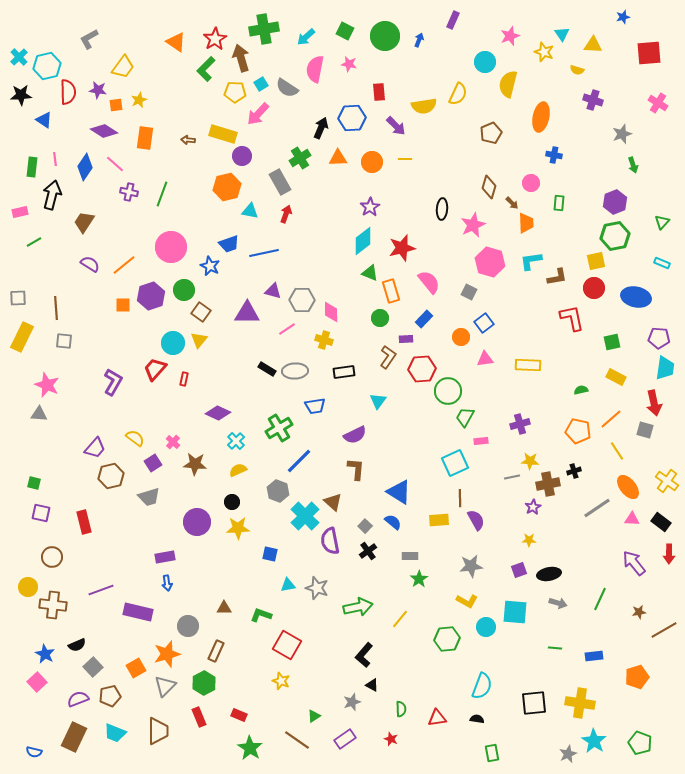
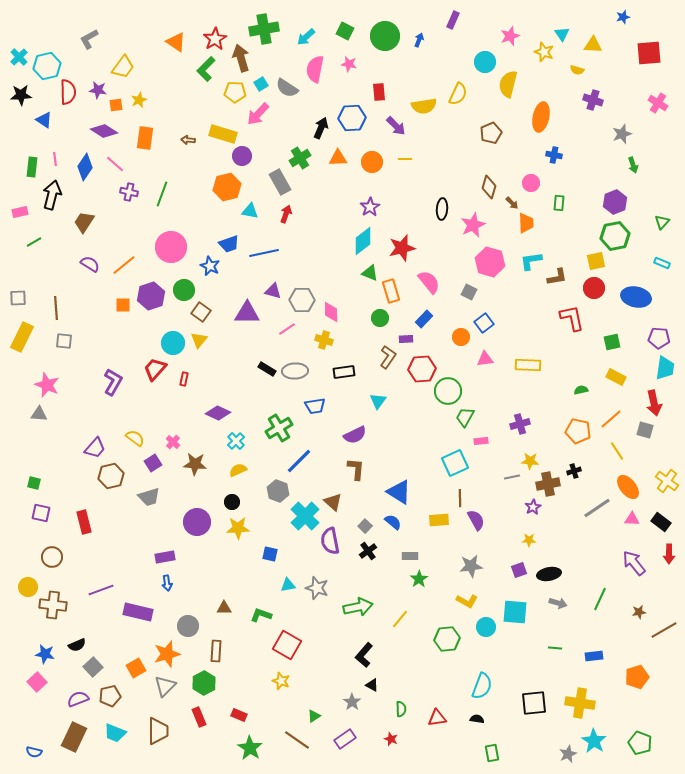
brown rectangle at (216, 651): rotated 20 degrees counterclockwise
blue star at (45, 654): rotated 18 degrees counterclockwise
gray star at (352, 702): rotated 18 degrees counterclockwise
